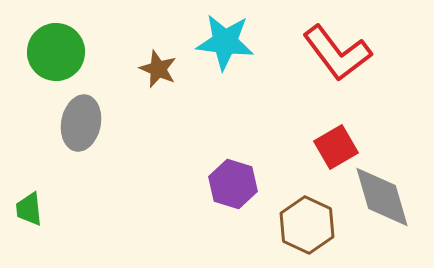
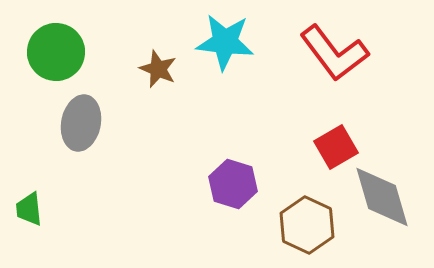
red L-shape: moved 3 px left
